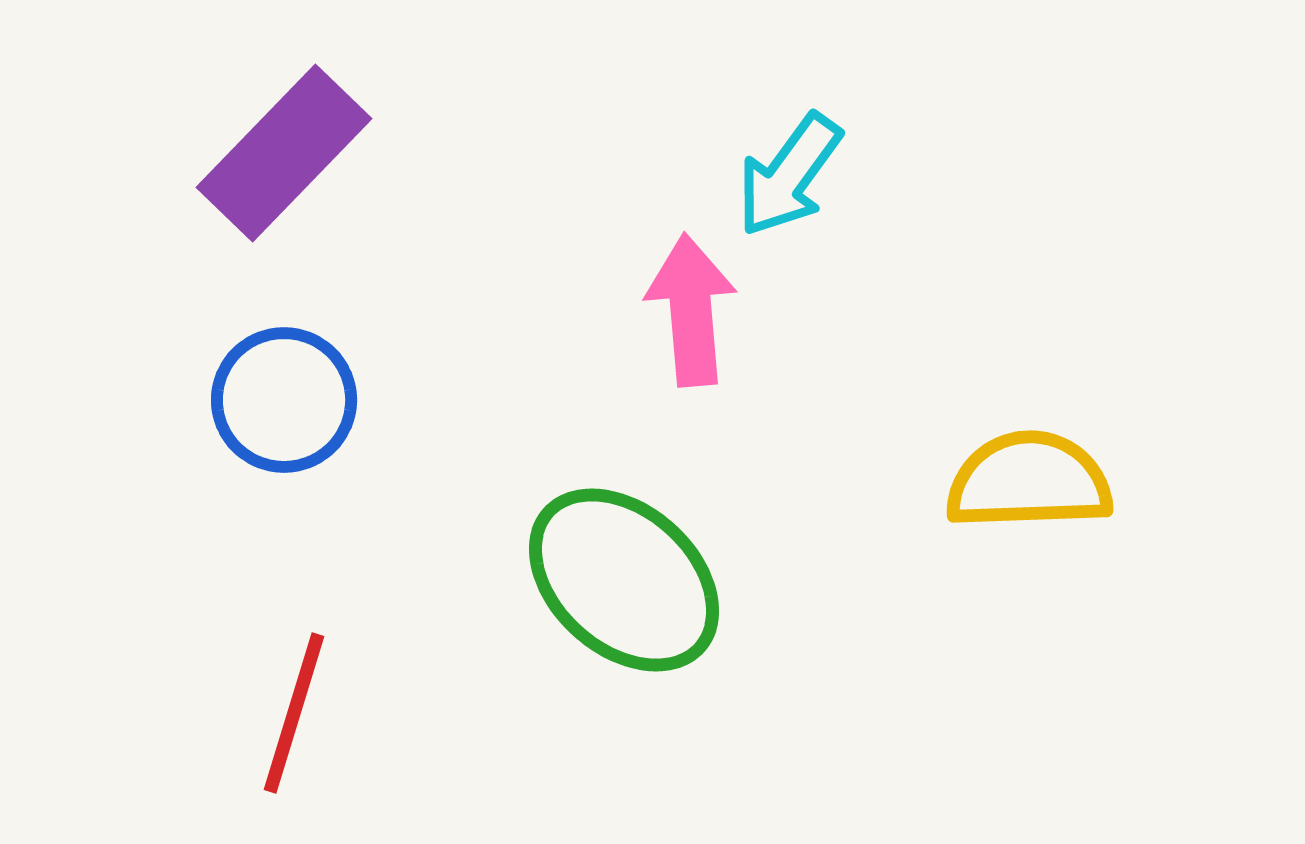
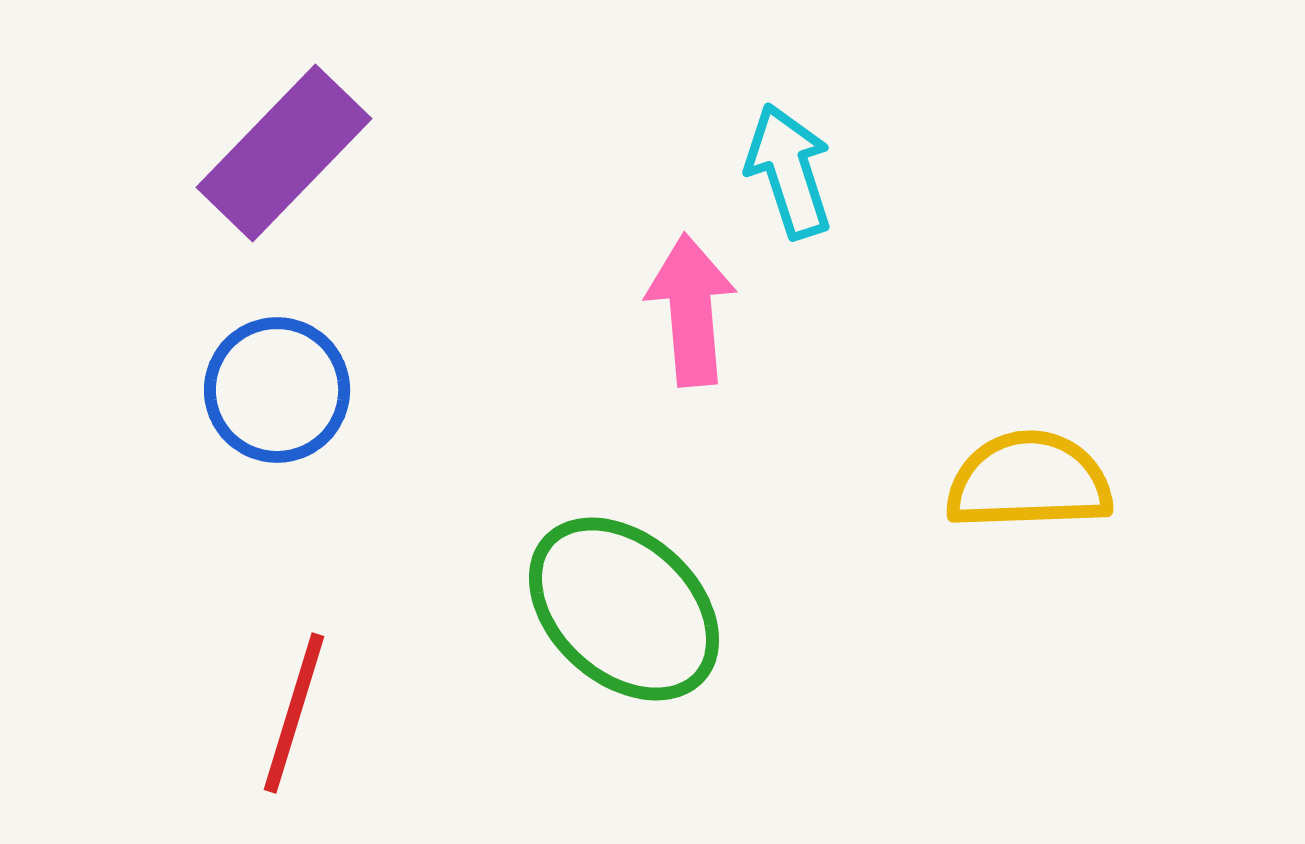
cyan arrow: moved 4 px up; rotated 126 degrees clockwise
blue circle: moved 7 px left, 10 px up
green ellipse: moved 29 px down
